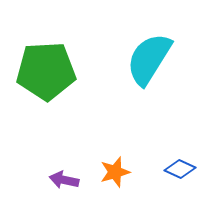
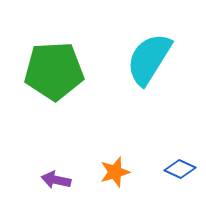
green pentagon: moved 8 px right
purple arrow: moved 8 px left
